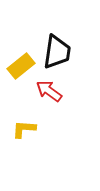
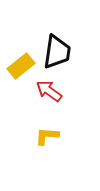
yellow L-shape: moved 23 px right, 7 px down
